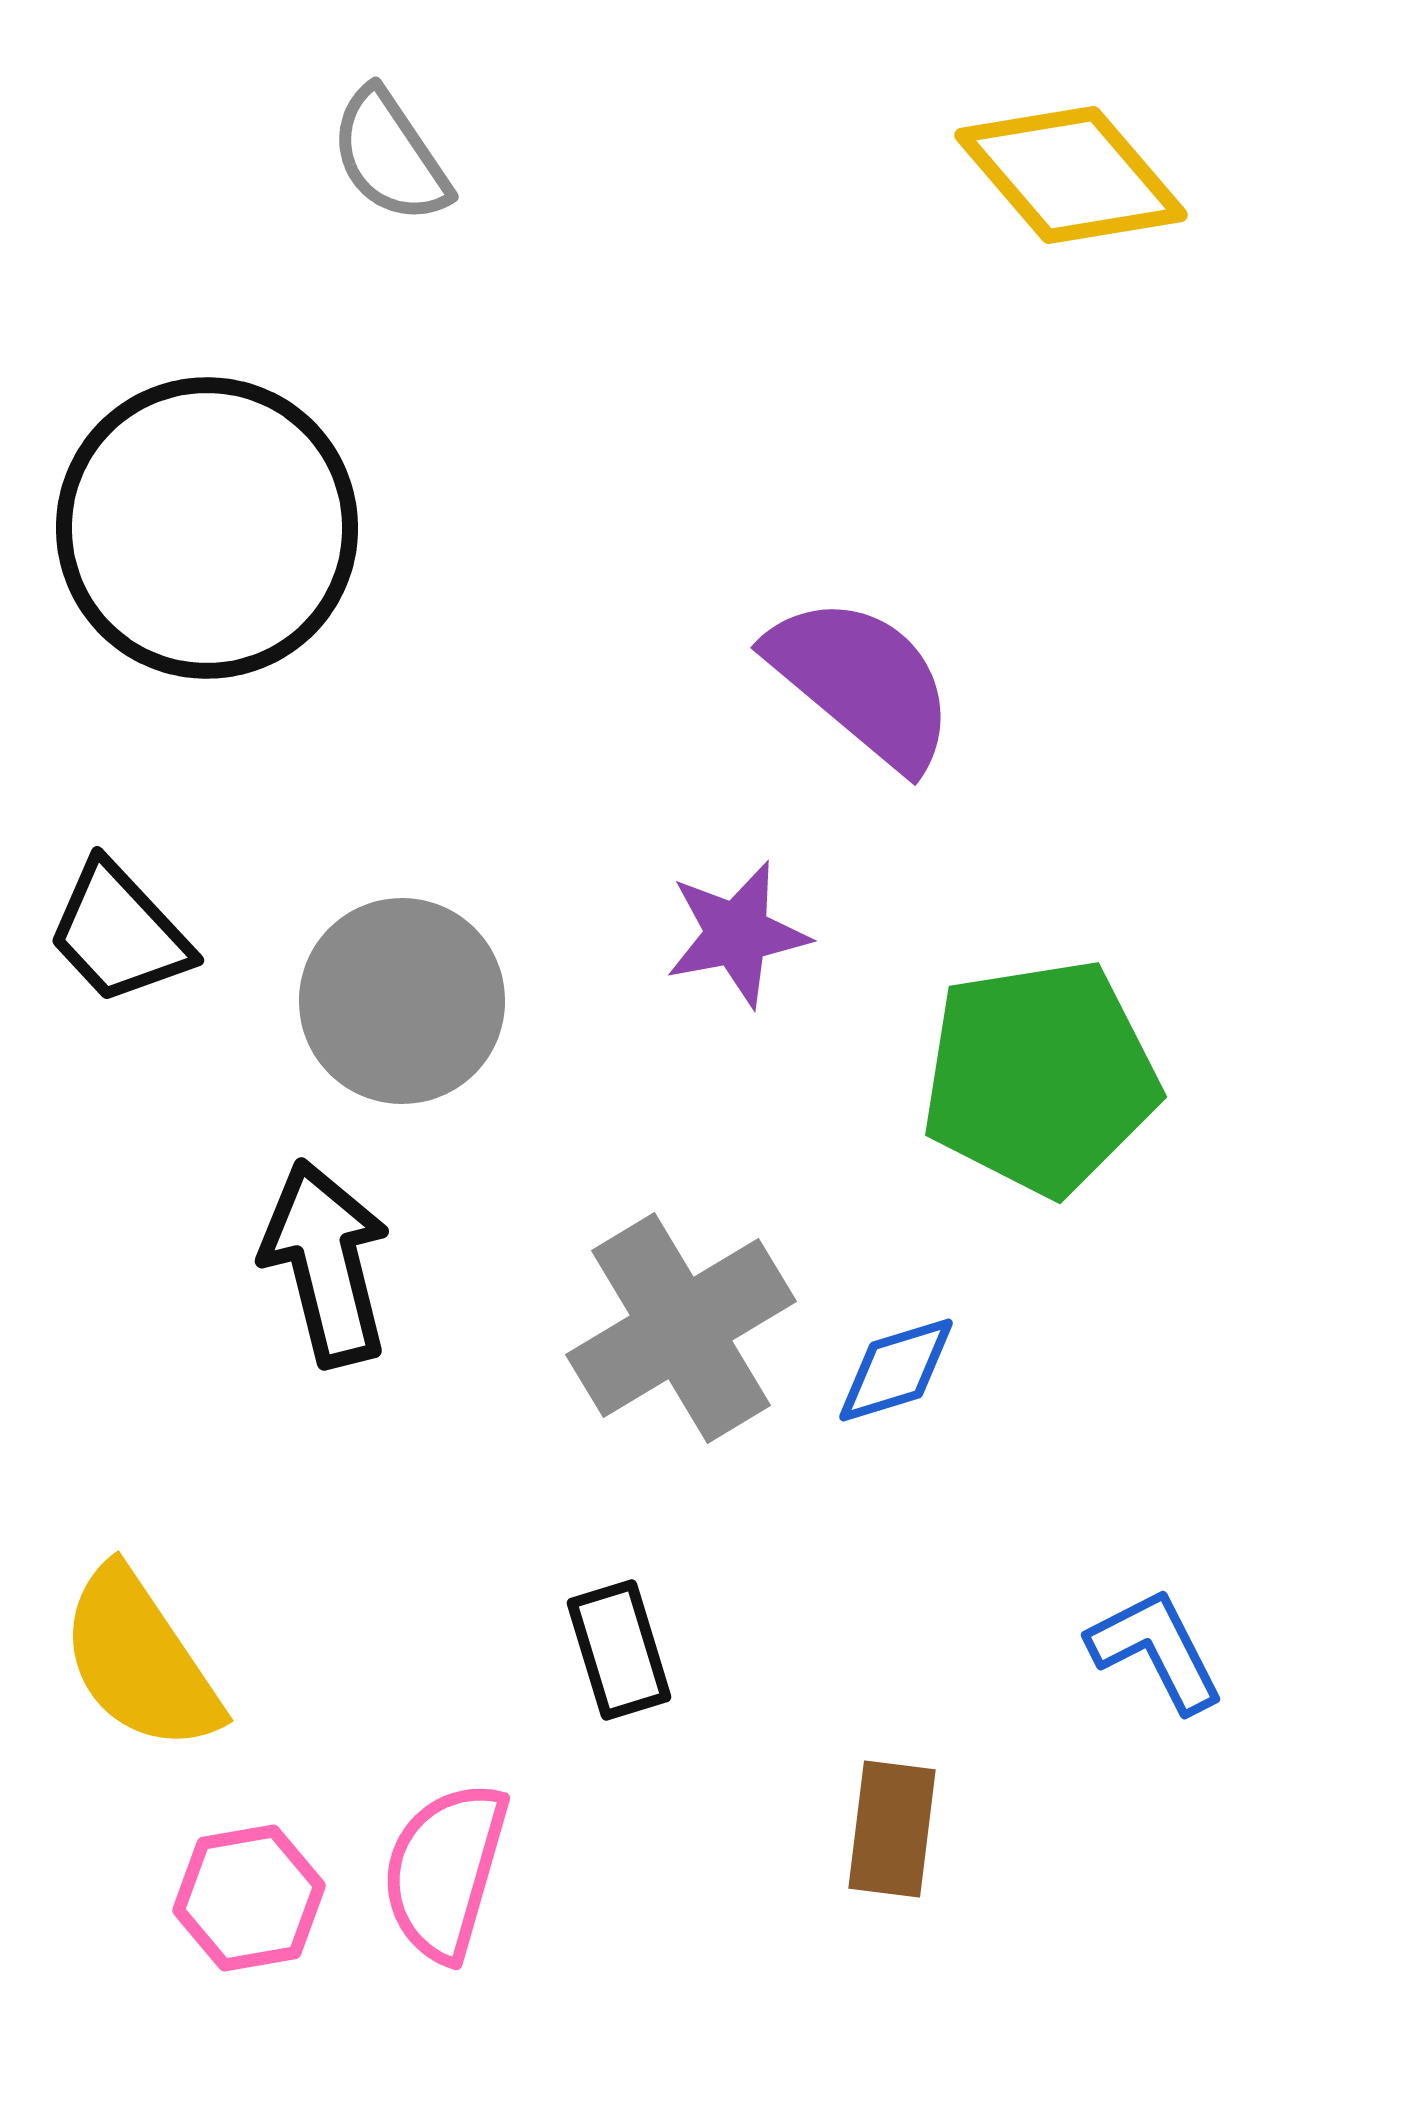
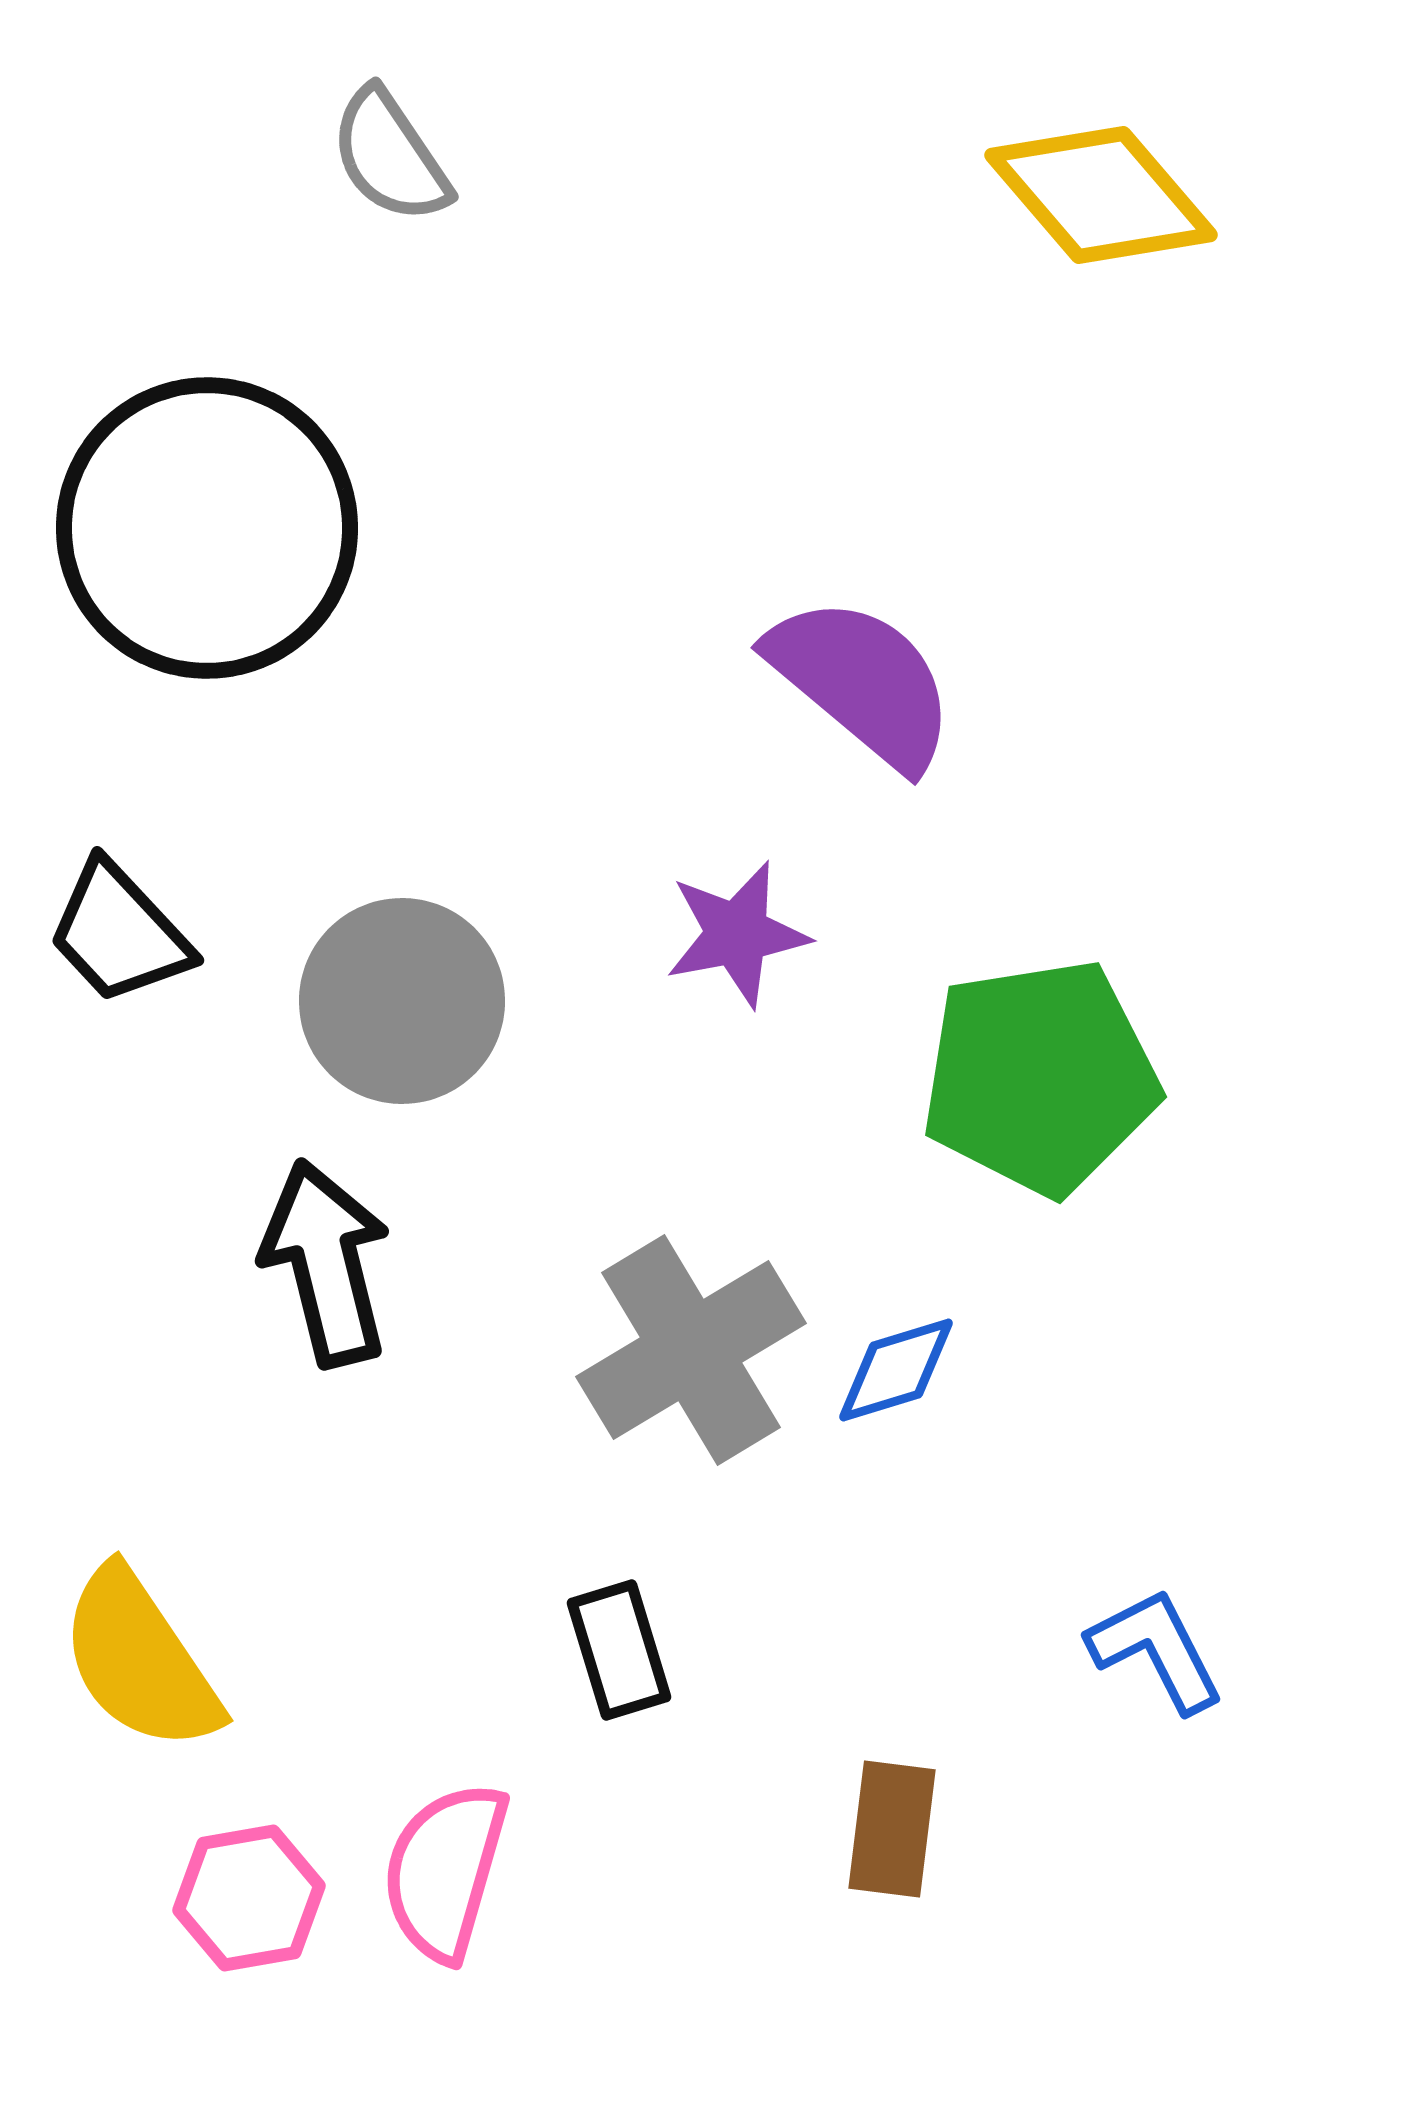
yellow diamond: moved 30 px right, 20 px down
gray cross: moved 10 px right, 22 px down
